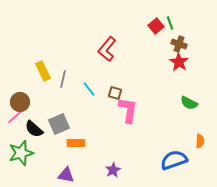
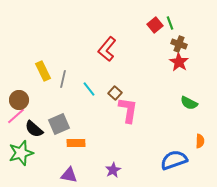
red square: moved 1 px left, 1 px up
brown square: rotated 24 degrees clockwise
brown circle: moved 1 px left, 2 px up
purple triangle: moved 3 px right
